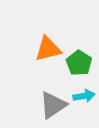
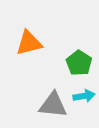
orange triangle: moved 19 px left, 6 px up
gray triangle: rotated 40 degrees clockwise
